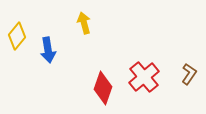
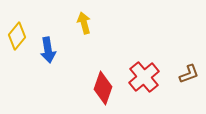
brown L-shape: rotated 35 degrees clockwise
